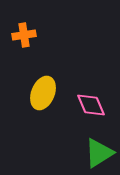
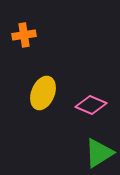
pink diamond: rotated 44 degrees counterclockwise
